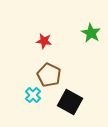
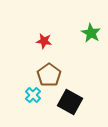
brown pentagon: rotated 10 degrees clockwise
